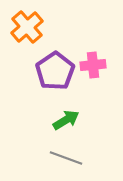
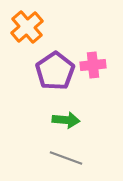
green arrow: rotated 36 degrees clockwise
